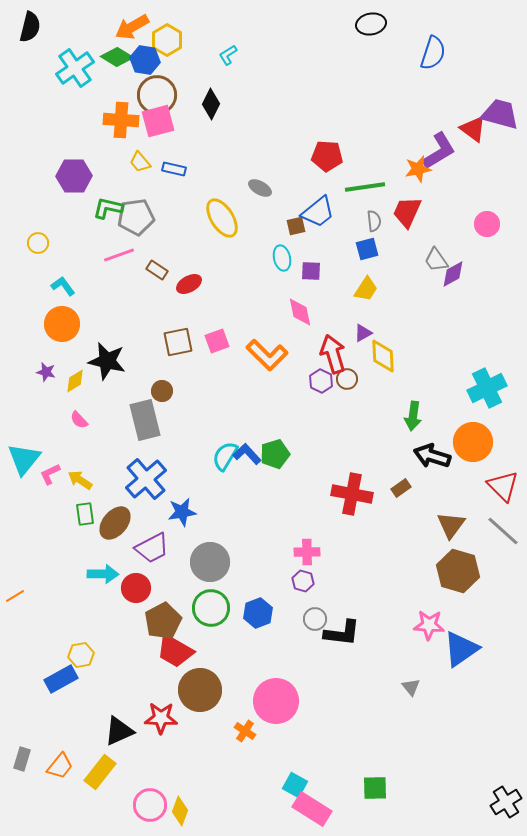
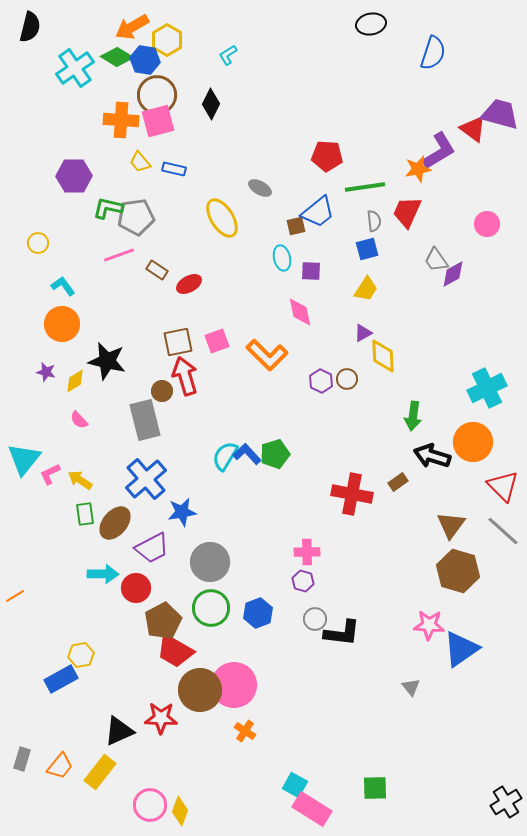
red arrow at (333, 354): moved 148 px left, 22 px down
brown rectangle at (401, 488): moved 3 px left, 6 px up
pink circle at (276, 701): moved 42 px left, 16 px up
